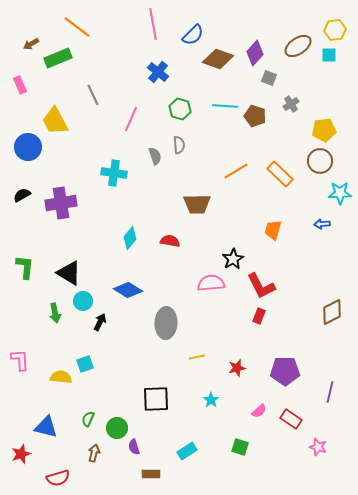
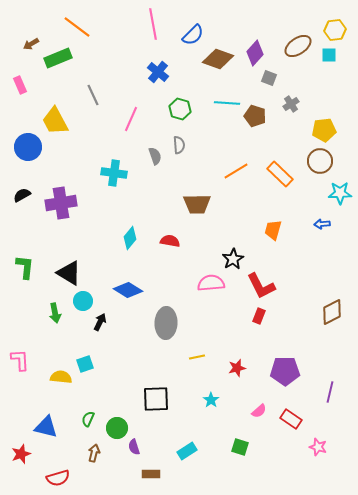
cyan line at (225, 106): moved 2 px right, 3 px up
